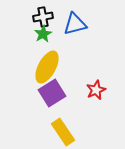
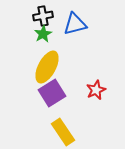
black cross: moved 1 px up
